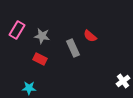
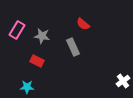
red semicircle: moved 7 px left, 12 px up
gray rectangle: moved 1 px up
red rectangle: moved 3 px left, 2 px down
cyan star: moved 2 px left, 1 px up
